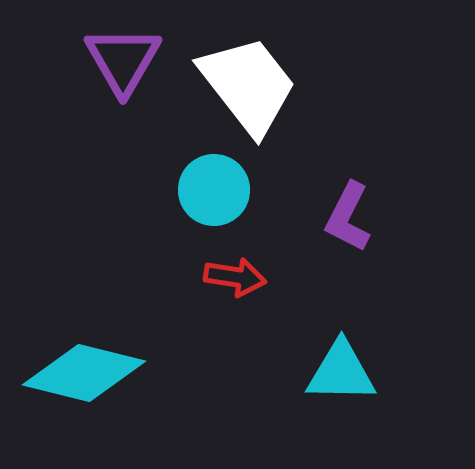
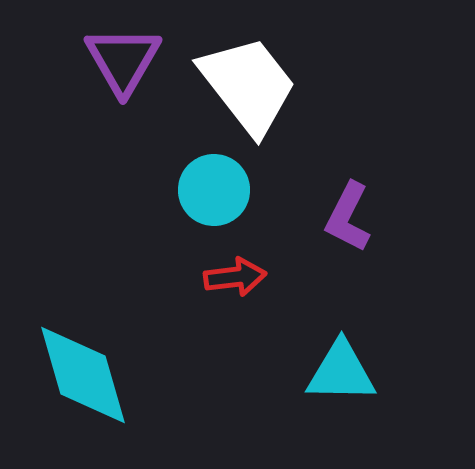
red arrow: rotated 16 degrees counterclockwise
cyan diamond: moved 1 px left, 2 px down; rotated 60 degrees clockwise
